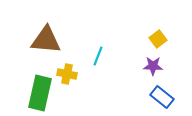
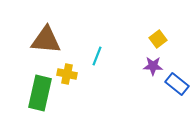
cyan line: moved 1 px left
blue rectangle: moved 15 px right, 13 px up
